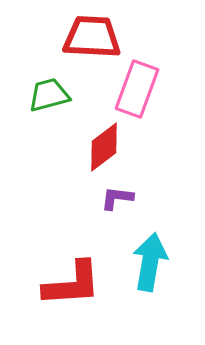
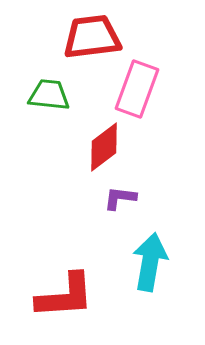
red trapezoid: rotated 10 degrees counterclockwise
green trapezoid: rotated 21 degrees clockwise
purple L-shape: moved 3 px right
red L-shape: moved 7 px left, 12 px down
